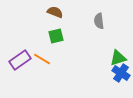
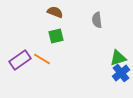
gray semicircle: moved 2 px left, 1 px up
blue cross: rotated 18 degrees clockwise
